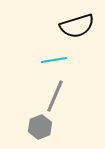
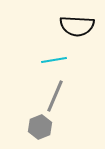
black semicircle: rotated 20 degrees clockwise
